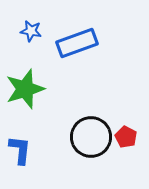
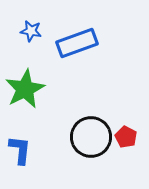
green star: rotated 9 degrees counterclockwise
